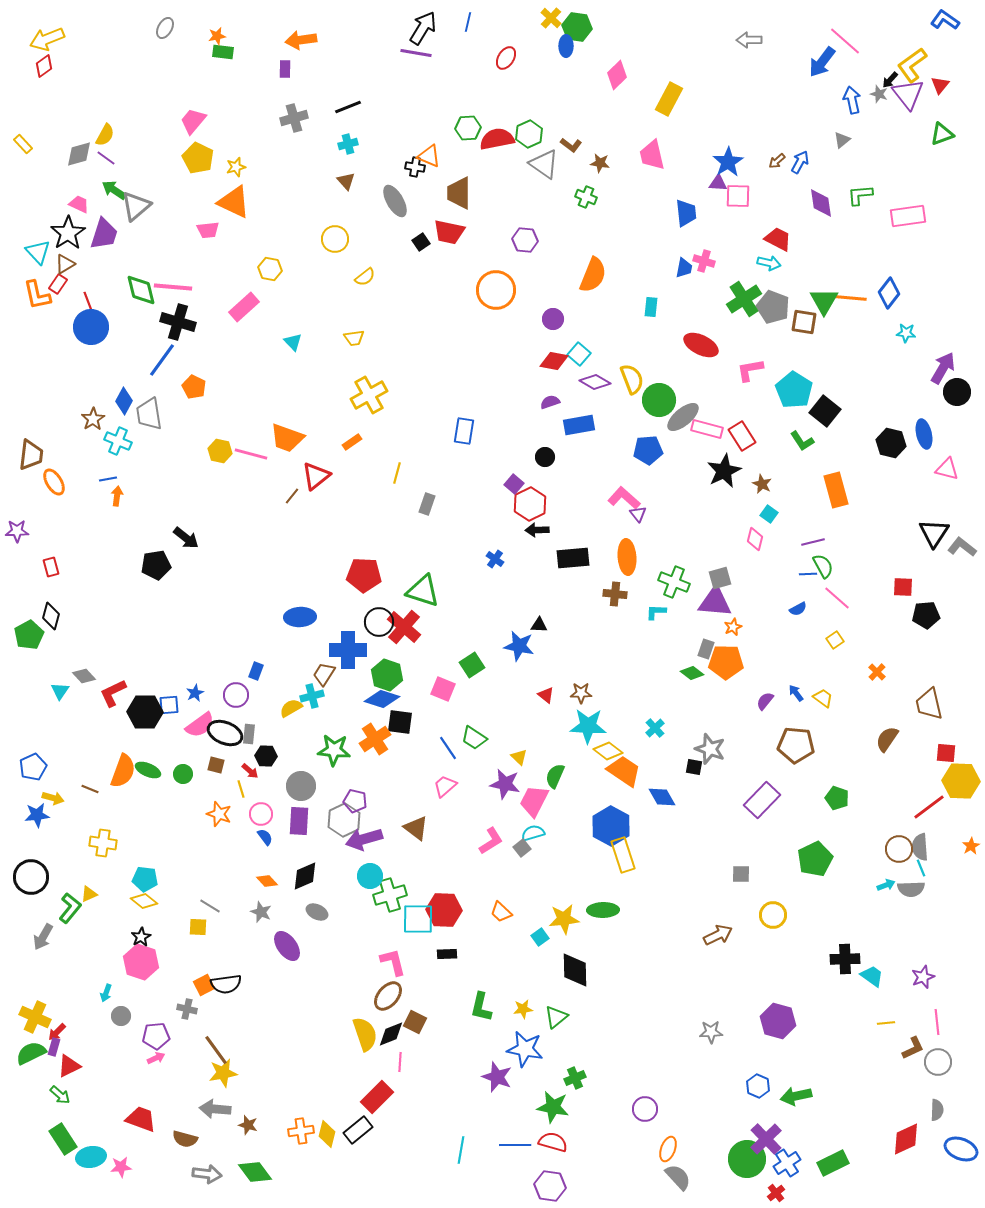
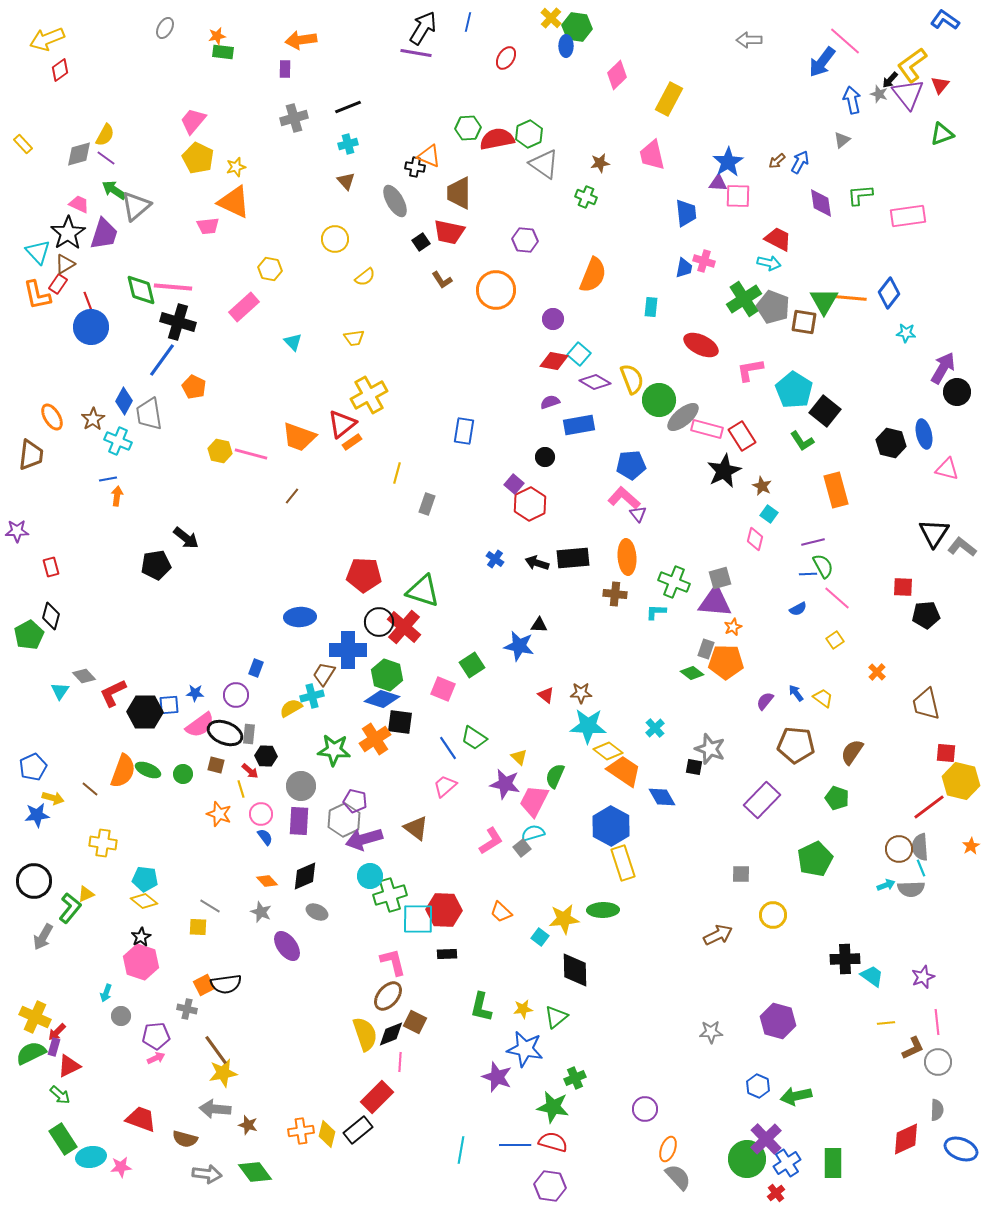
red diamond at (44, 66): moved 16 px right, 4 px down
brown L-shape at (571, 145): moved 129 px left, 135 px down; rotated 20 degrees clockwise
brown star at (600, 163): rotated 18 degrees counterclockwise
pink trapezoid at (208, 230): moved 4 px up
orange trapezoid at (287, 438): moved 12 px right, 1 px up
blue pentagon at (648, 450): moved 17 px left, 15 px down
red triangle at (316, 476): moved 26 px right, 52 px up
orange ellipse at (54, 482): moved 2 px left, 65 px up
brown star at (762, 484): moved 2 px down
black arrow at (537, 530): moved 33 px down; rotated 20 degrees clockwise
blue rectangle at (256, 671): moved 3 px up
blue star at (195, 693): rotated 30 degrees clockwise
brown trapezoid at (929, 704): moved 3 px left
brown semicircle at (887, 739): moved 35 px left, 13 px down
yellow hexagon at (961, 781): rotated 12 degrees clockwise
brown line at (90, 789): rotated 18 degrees clockwise
yellow rectangle at (623, 855): moved 8 px down
black circle at (31, 877): moved 3 px right, 4 px down
yellow triangle at (89, 894): moved 3 px left
cyan square at (540, 937): rotated 18 degrees counterclockwise
green rectangle at (833, 1163): rotated 64 degrees counterclockwise
